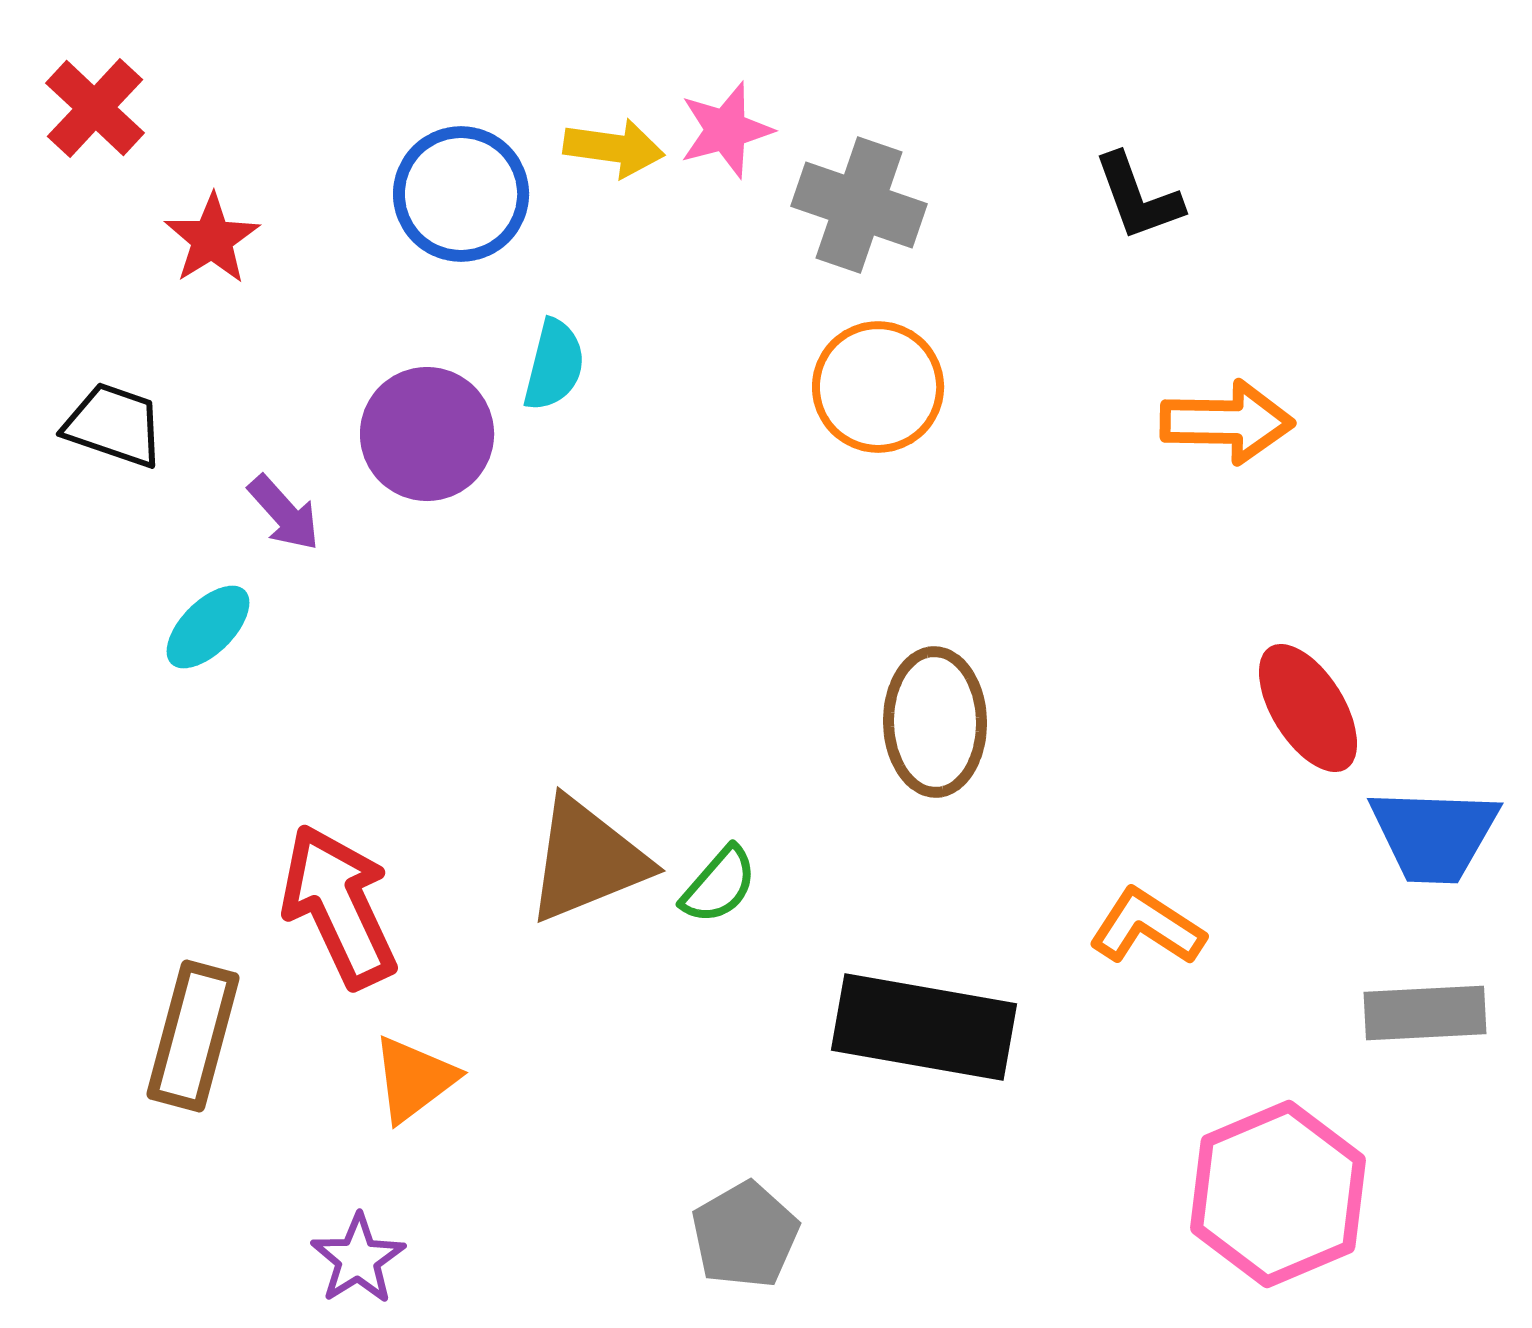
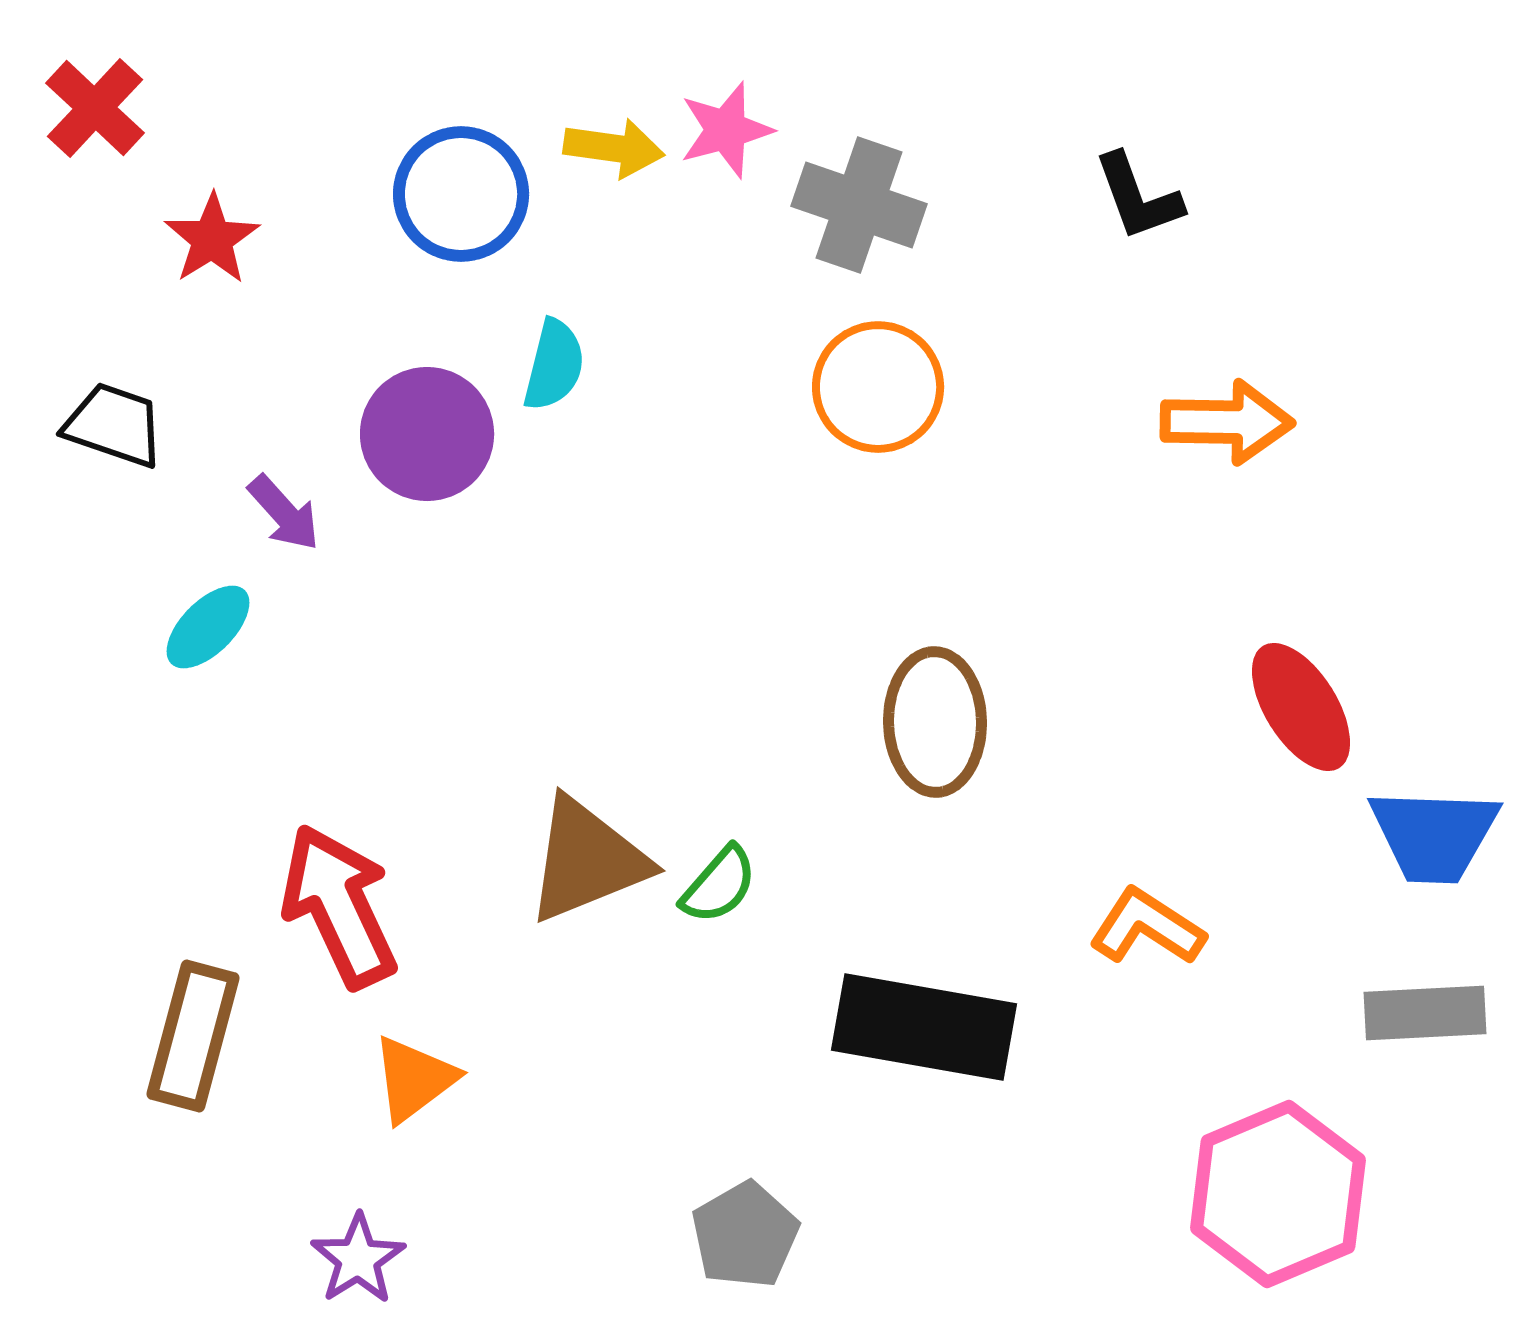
red ellipse: moved 7 px left, 1 px up
